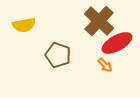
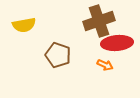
brown cross: rotated 28 degrees clockwise
red ellipse: rotated 24 degrees clockwise
orange arrow: rotated 21 degrees counterclockwise
